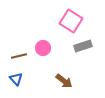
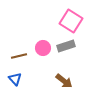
gray rectangle: moved 17 px left
blue triangle: moved 1 px left
